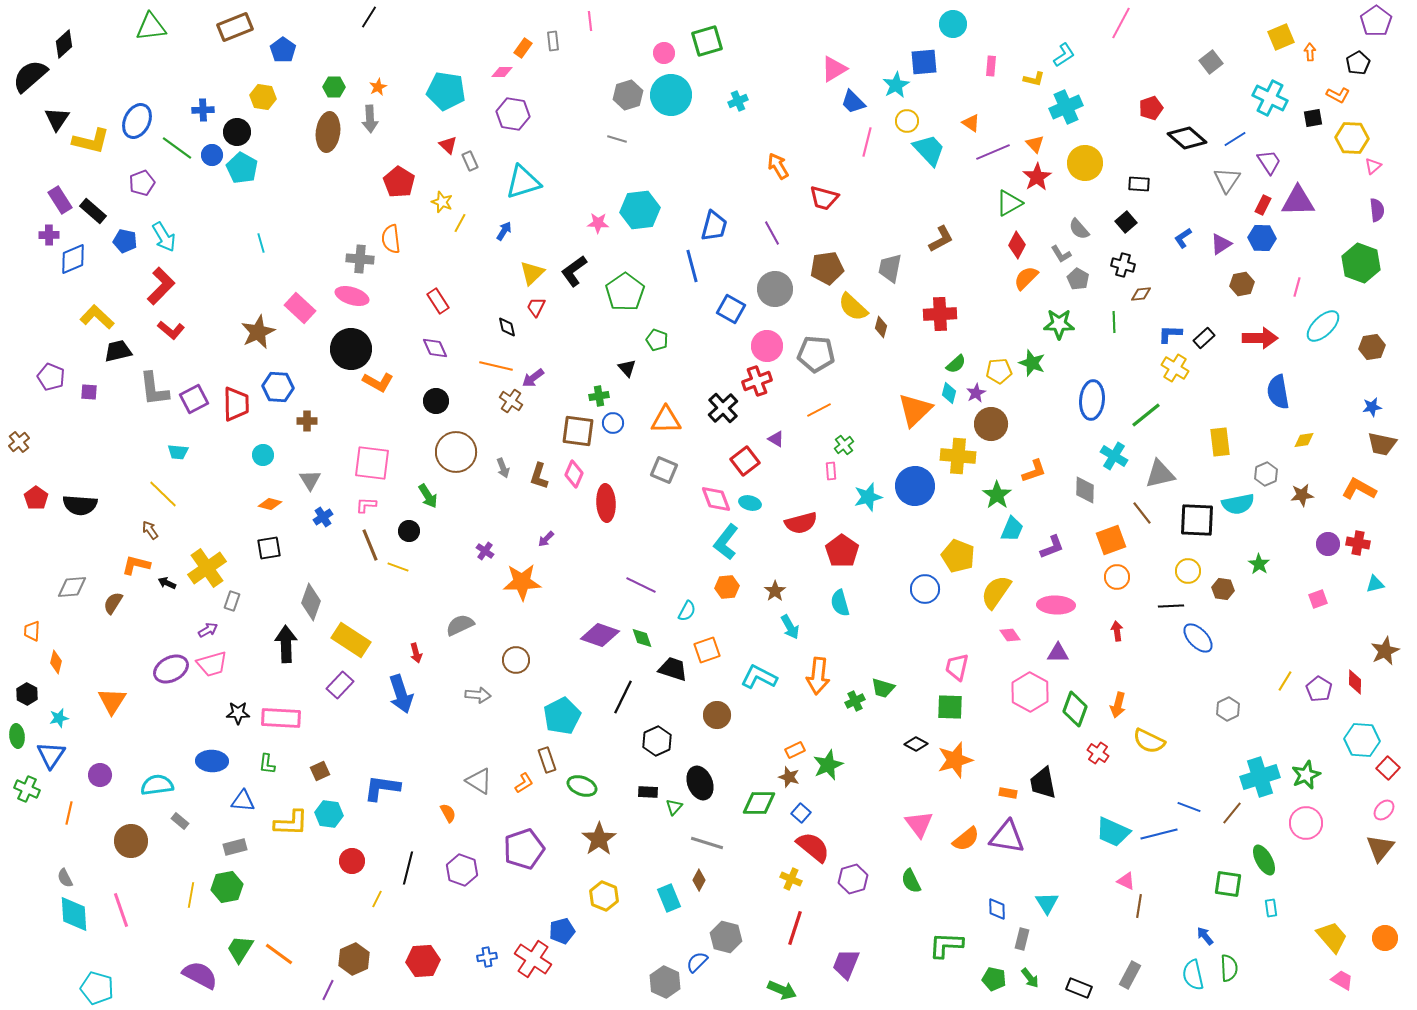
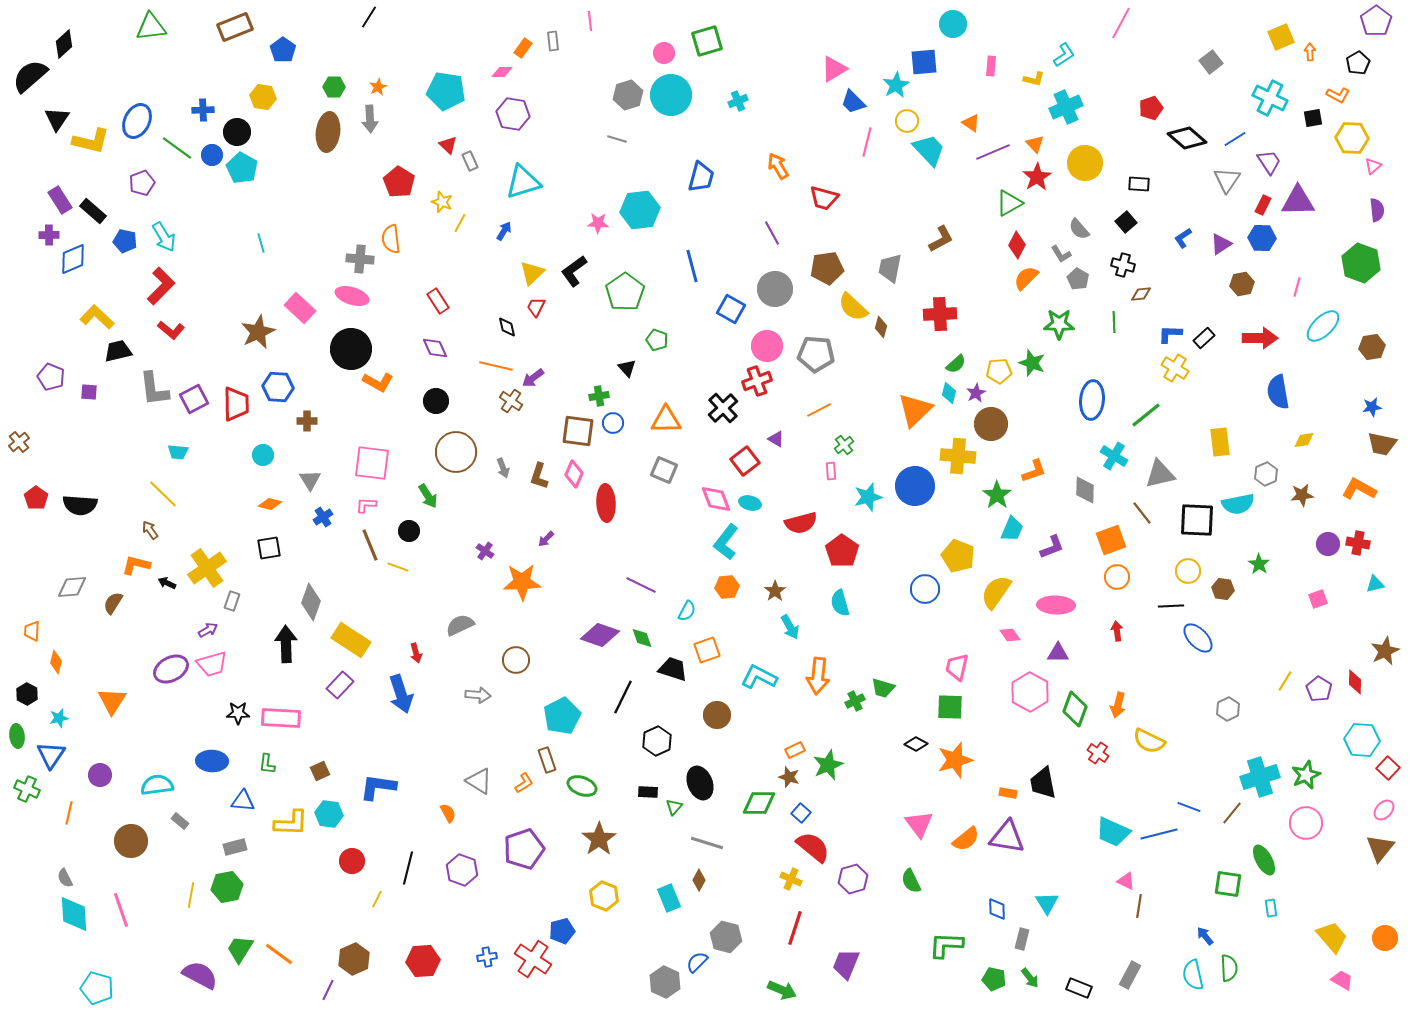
blue trapezoid at (714, 226): moved 13 px left, 49 px up
blue L-shape at (382, 788): moved 4 px left, 1 px up
